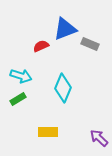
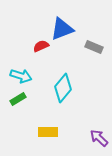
blue triangle: moved 3 px left
gray rectangle: moved 4 px right, 3 px down
cyan diamond: rotated 16 degrees clockwise
